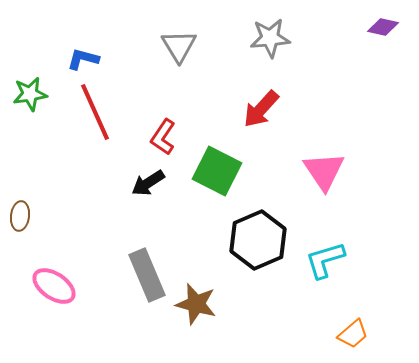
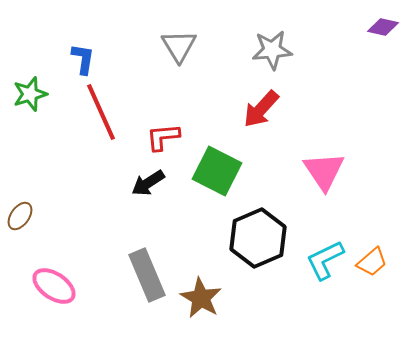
gray star: moved 2 px right, 12 px down
blue L-shape: rotated 84 degrees clockwise
green star: rotated 8 degrees counterclockwise
red line: moved 6 px right
red L-shape: rotated 51 degrees clockwise
brown ellipse: rotated 28 degrees clockwise
black hexagon: moved 2 px up
cyan L-shape: rotated 9 degrees counterclockwise
brown star: moved 5 px right, 6 px up; rotated 15 degrees clockwise
orange trapezoid: moved 19 px right, 72 px up
